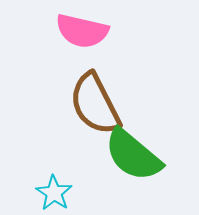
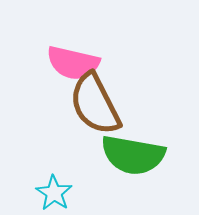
pink semicircle: moved 9 px left, 32 px down
green semicircle: rotated 30 degrees counterclockwise
